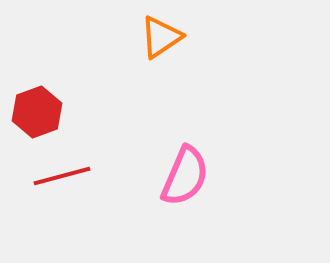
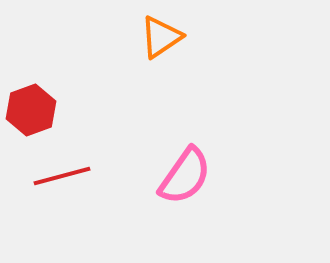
red hexagon: moved 6 px left, 2 px up
pink semicircle: rotated 12 degrees clockwise
